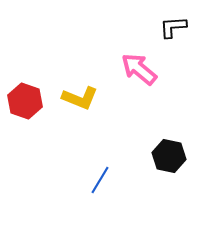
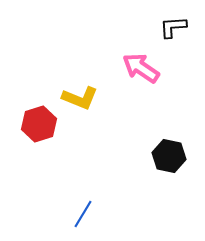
pink arrow: moved 2 px right, 1 px up; rotated 6 degrees counterclockwise
red hexagon: moved 14 px right, 23 px down; rotated 24 degrees clockwise
blue line: moved 17 px left, 34 px down
